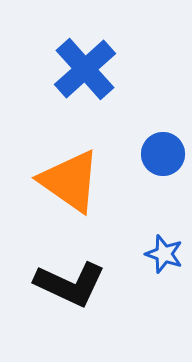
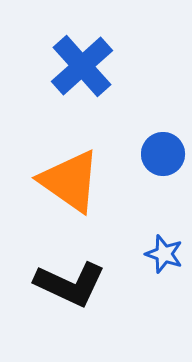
blue cross: moved 3 px left, 3 px up
